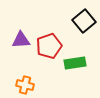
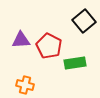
red pentagon: rotated 25 degrees counterclockwise
